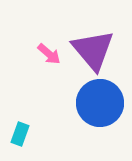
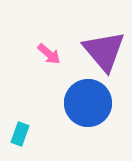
purple triangle: moved 11 px right, 1 px down
blue circle: moved 12 px left
